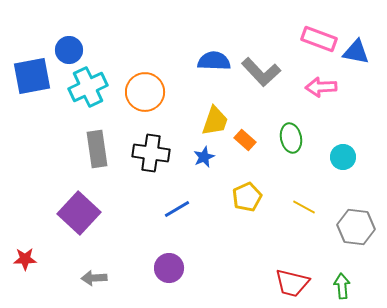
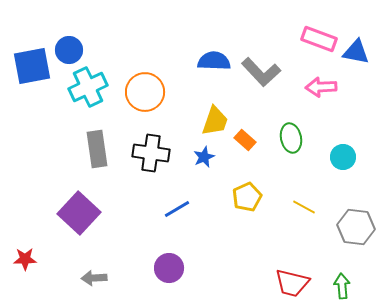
blue square: moved 10 px up
